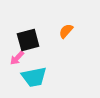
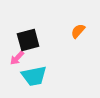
orange semicircle: moved 12 px right
cyan trapezoid: moved 1 px up
